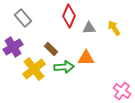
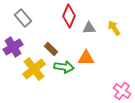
green arrow: rotated 12 degrees clockwise
